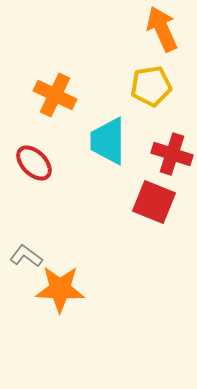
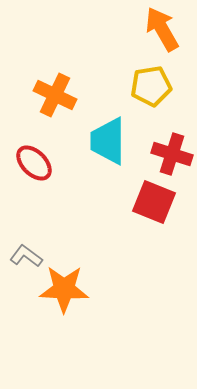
orange arrow: rotated 6 degrees counterclockwise
orange star: moved 4 px right
